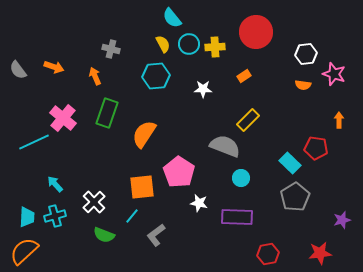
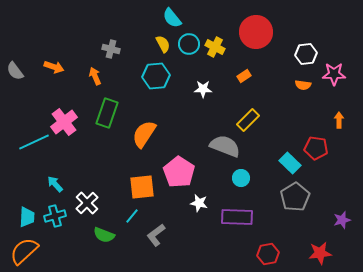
yellow cross at (215, 47): rotated 30 degrees clockwise
gray semicircle at (18, 70): moved 3 px left, 1 px down
pink star at (334, 74): rotated 20 degrees counterclockwise
pink cross at (63, 118): moved 1 px right, 4 px down; rotated 12 degrees clockwise
white cross at (94, 202): moved 7 px left, 1 px down
